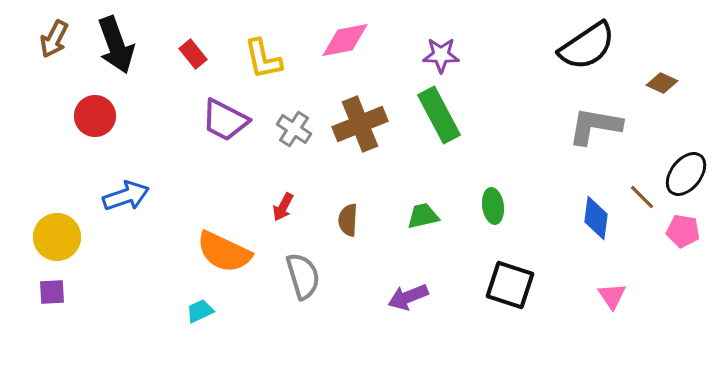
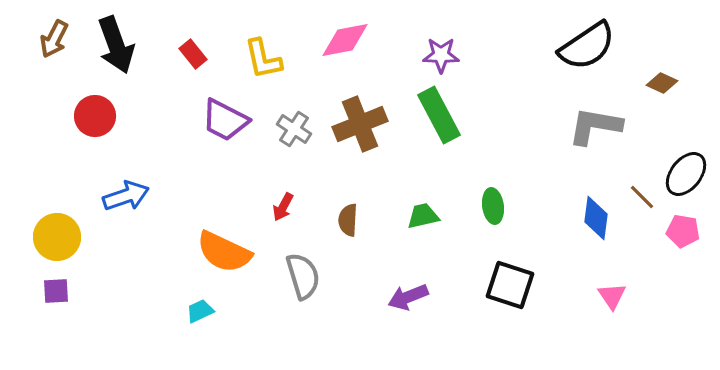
purple square: moved 4 px right, 1 px up
